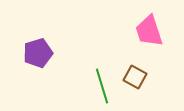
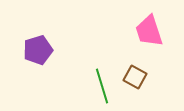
purple pentagon: moved 3 px up
